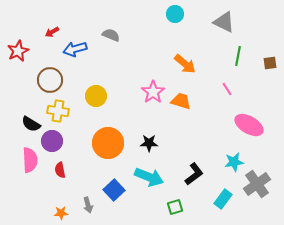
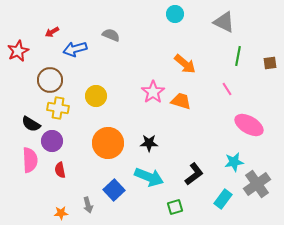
yellow cross: moved 3 px up
